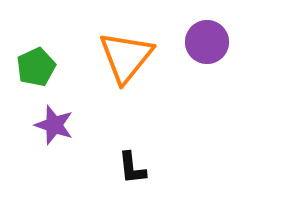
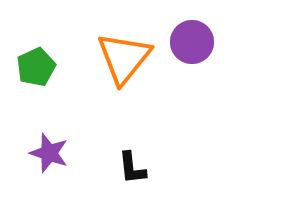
purple circle: moved 15 px left
orange triangle: moved 2 px left, 1 px down
purple star: moved 5 px left, 28 px down
